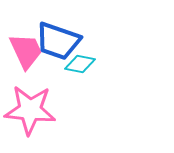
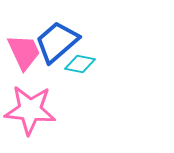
blue trapezoid: moved 1 px left, 1 px down; rotated 120 degrees clockwise
pink trapezoid: moved 2 px left, 1 px down
